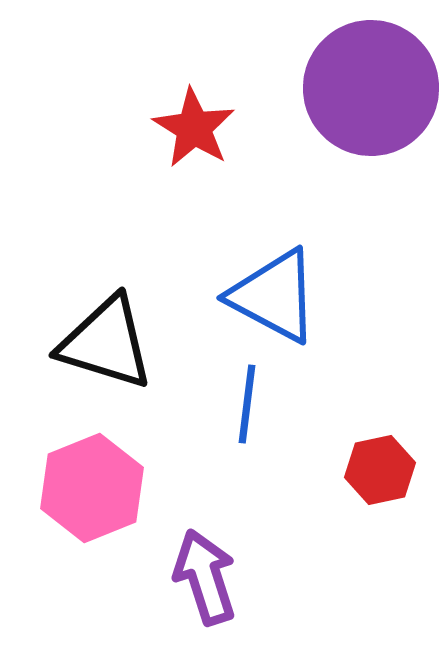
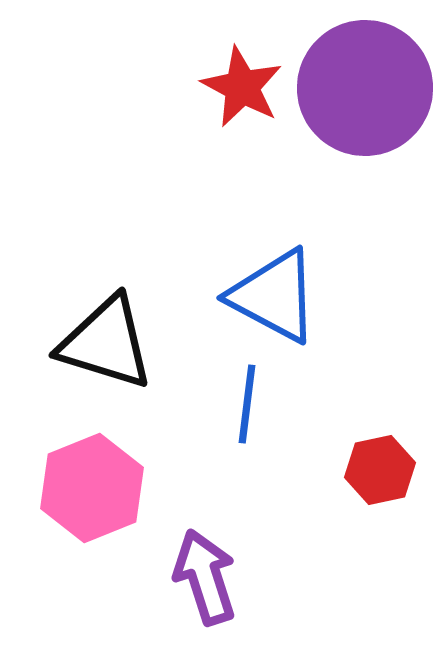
purple circle: moved 6 px left
red star: moved 48 px right, 41 px up; rotated 4 degrees counterclockwise
